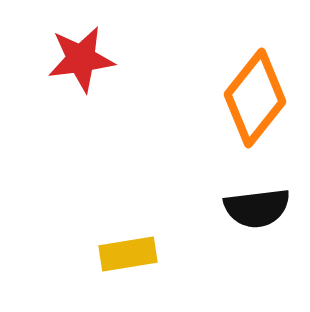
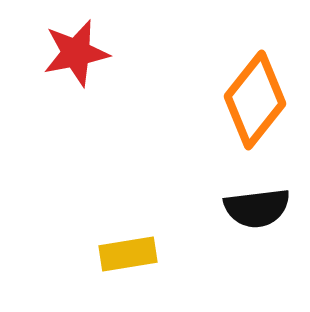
red star: moved 5 px left, 6 px up; rotated 4 degrees counterclockwise
orange diamond: moved 2 px down
